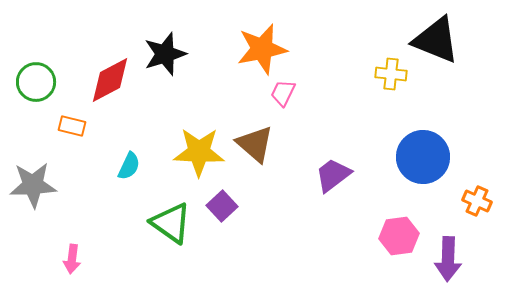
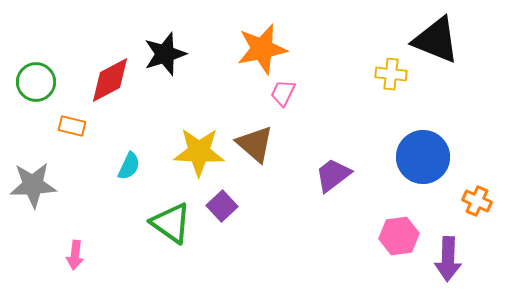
pink arrow: moved 3 px right, 4 px up
